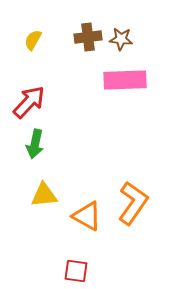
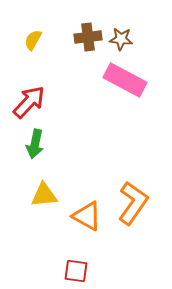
pink rectangle: rotated 30 degrees clockwise
